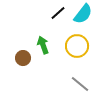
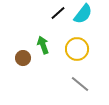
yellow circle: moved 3 px down
